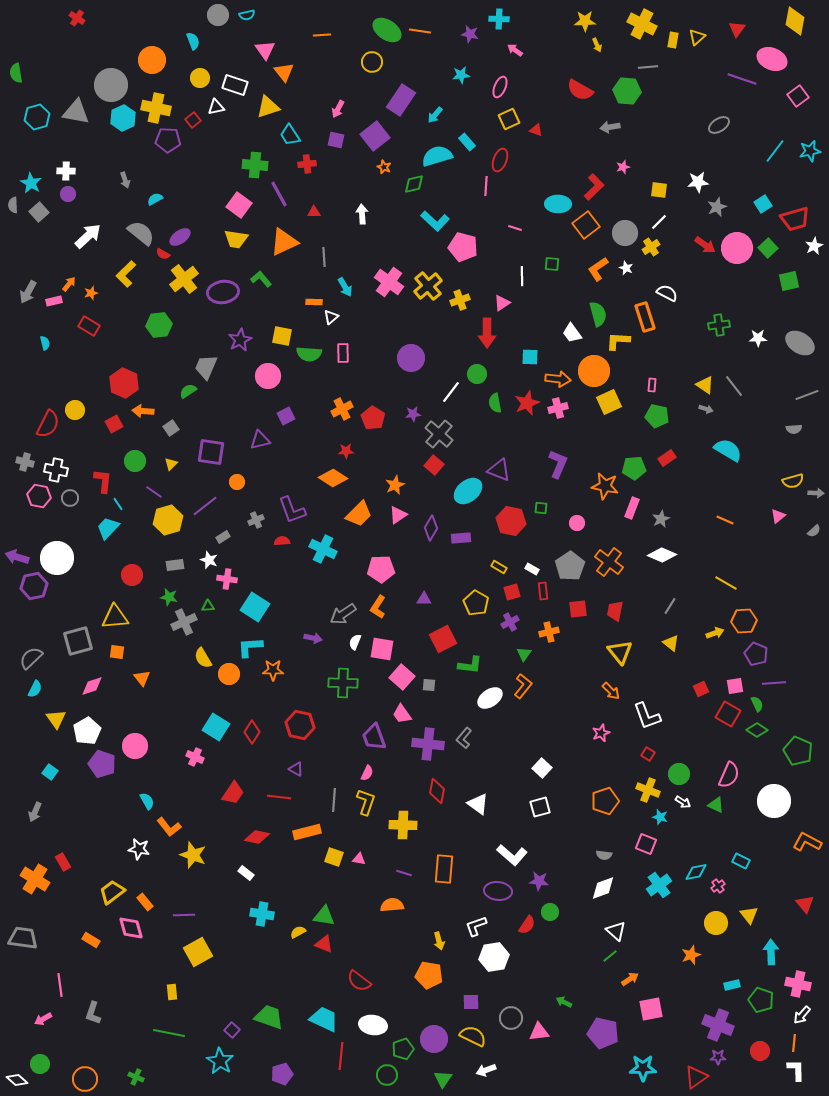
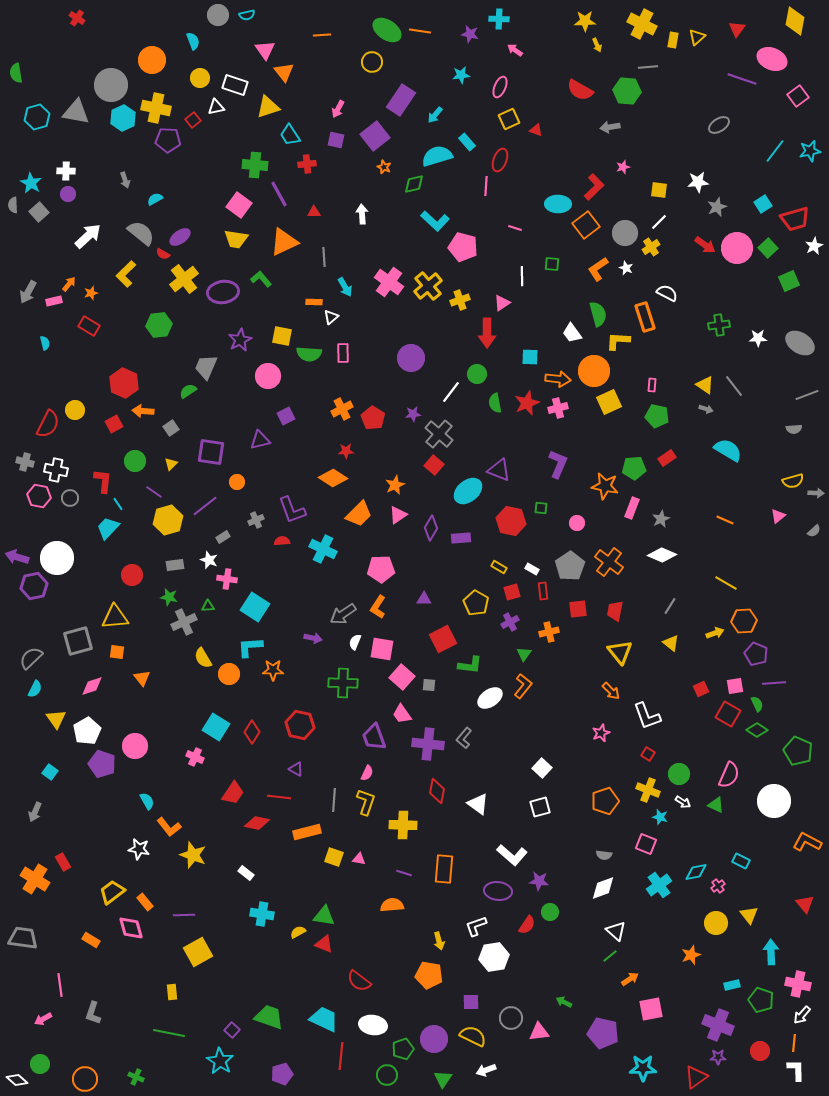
green square at (789, 281): rotated 10 degrees counterclockwise
red diamond at (257, 837): moved 14 px up
